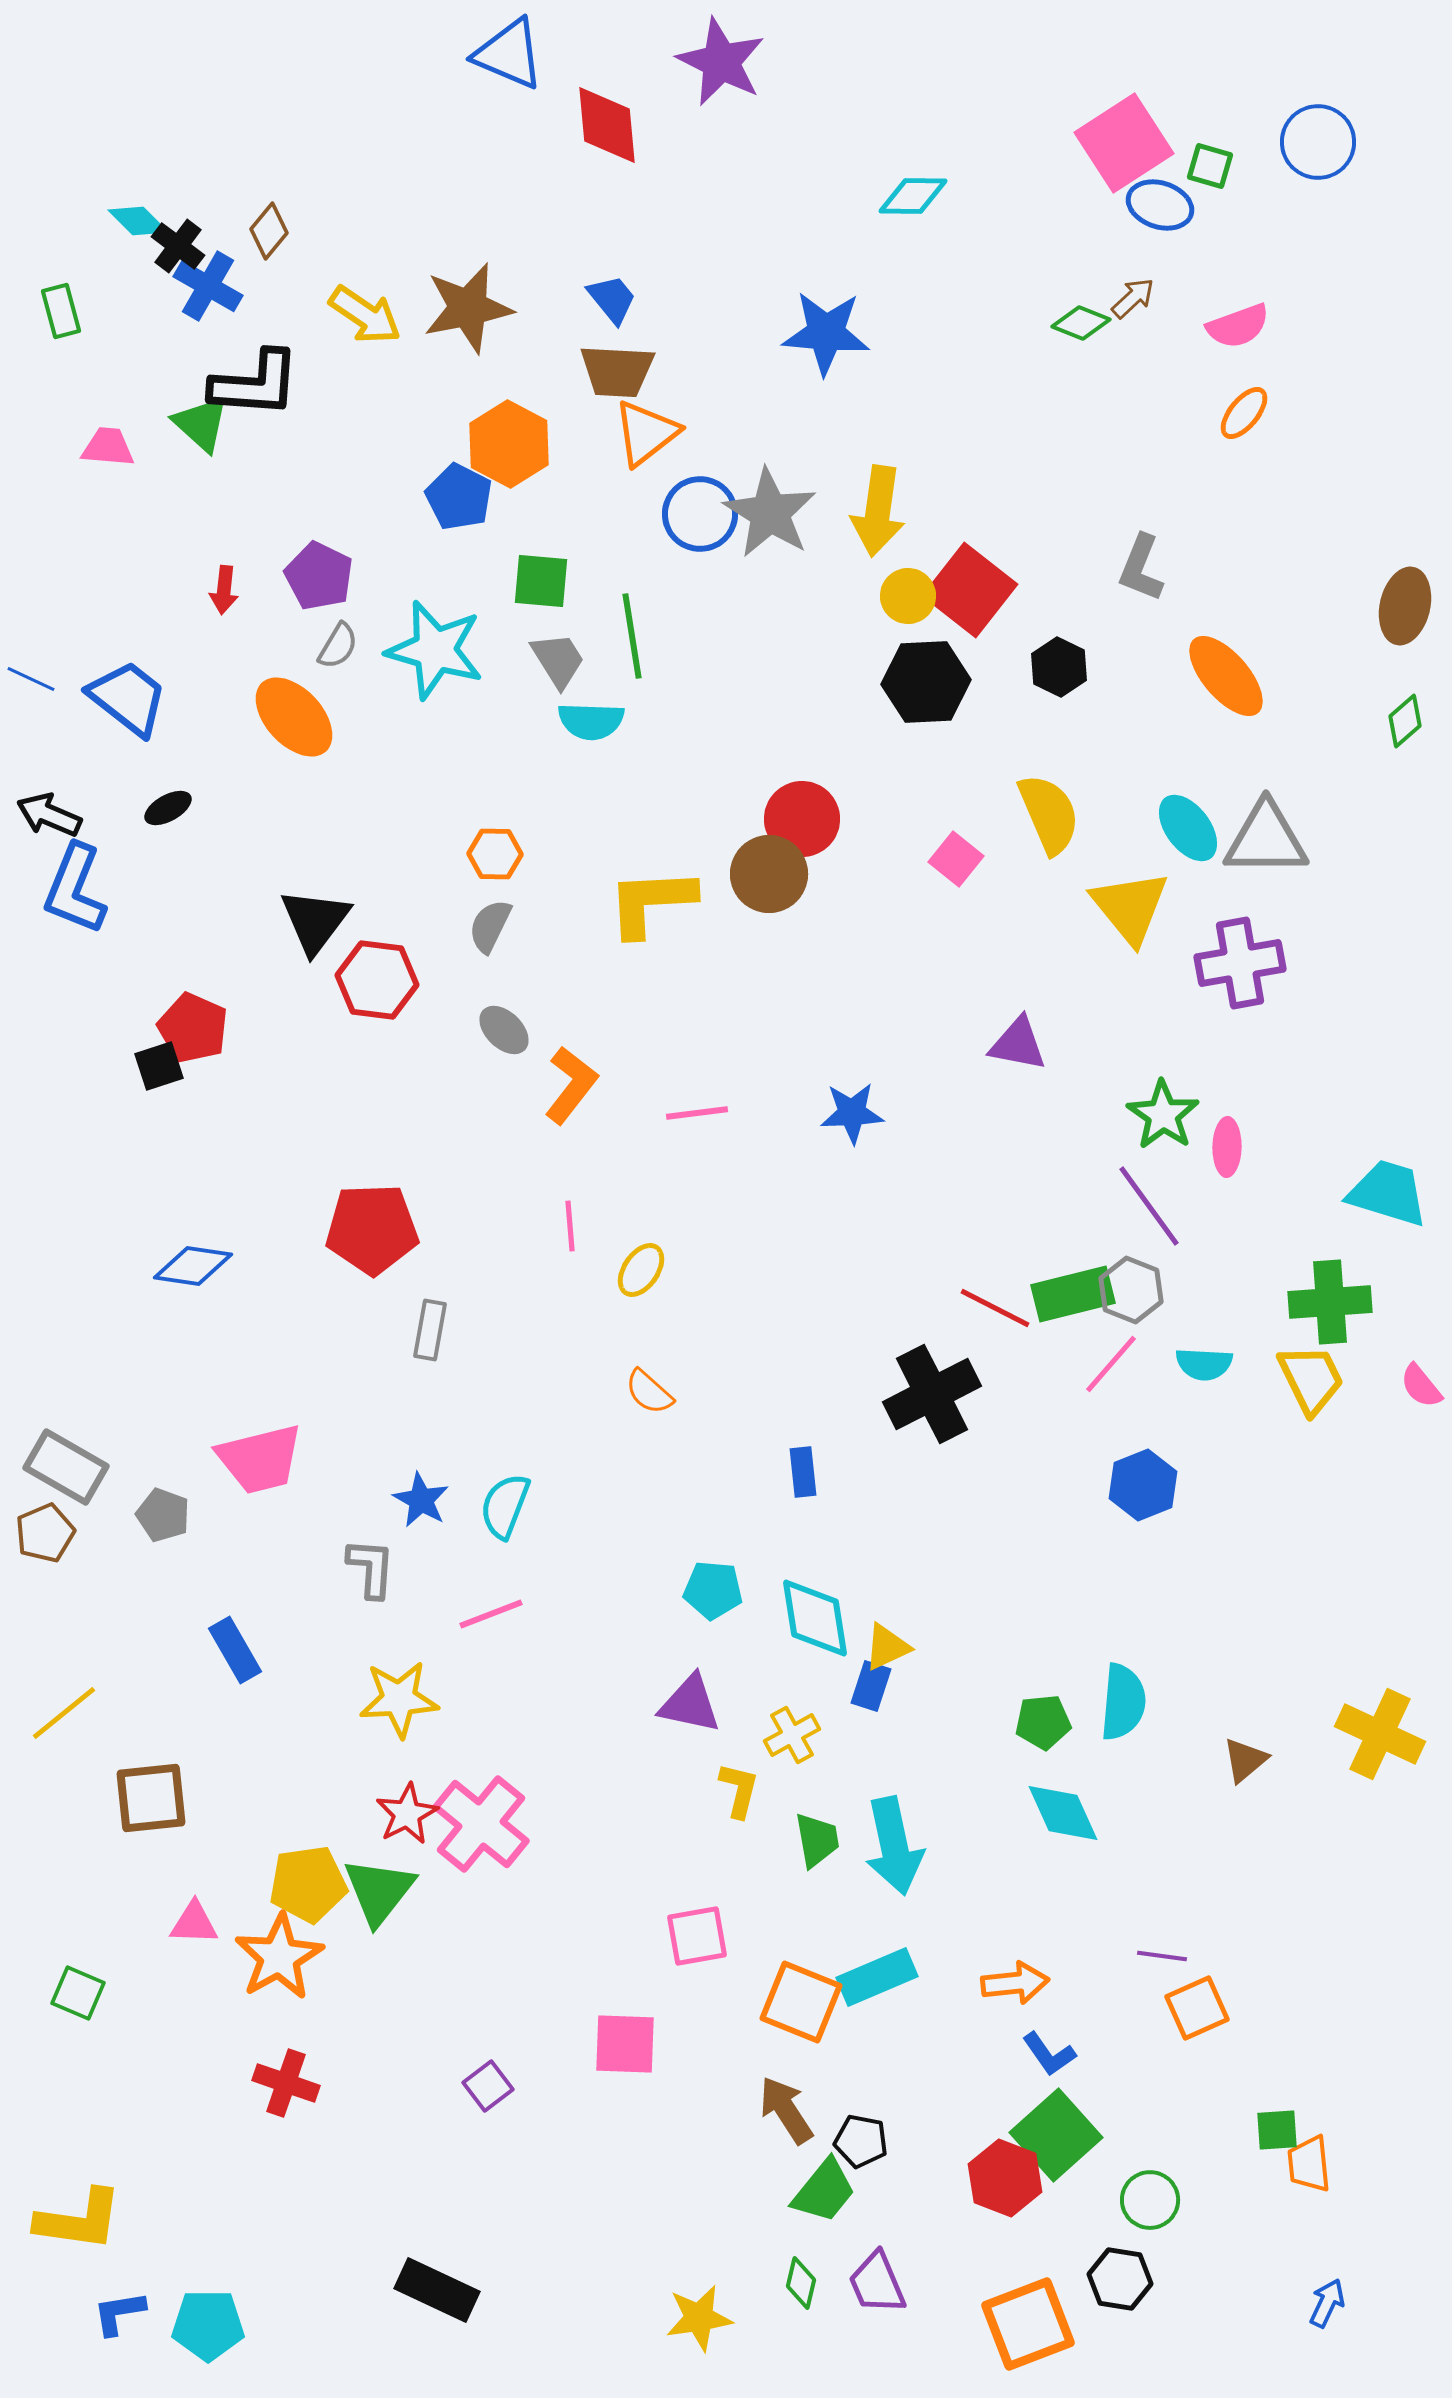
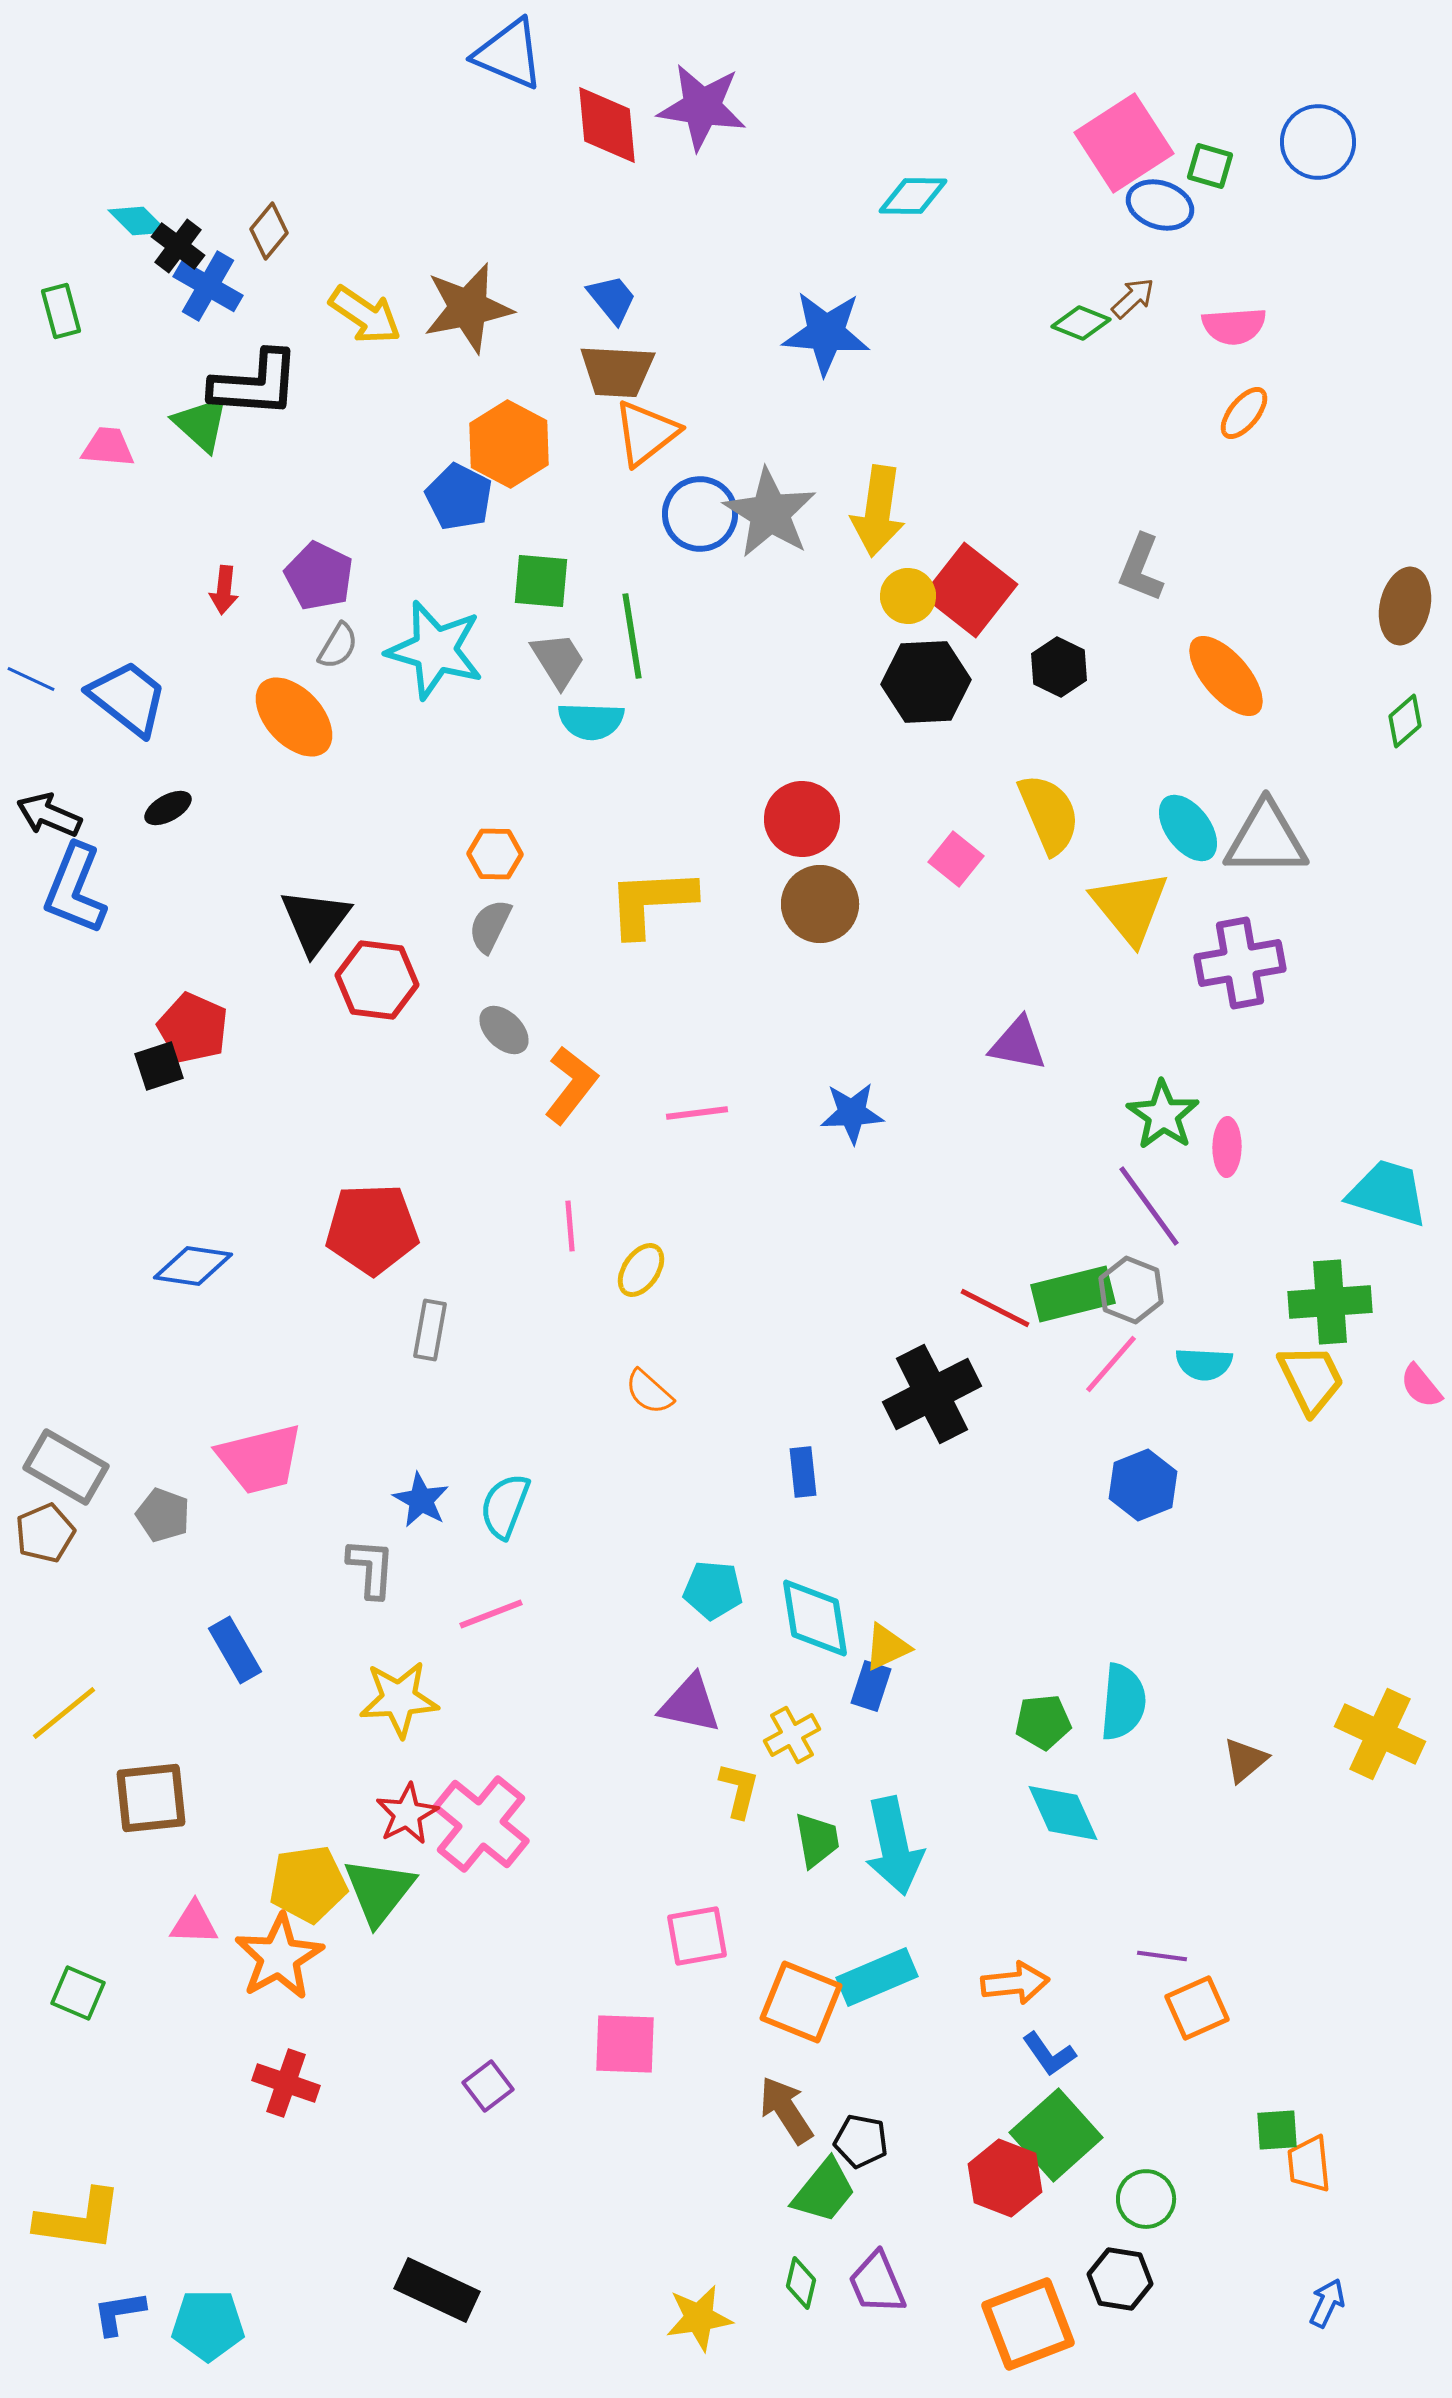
purple star at (721, 62): moved 19 px left, 45 px down; rotated 18 degrees counterclockwise
pink semicircle at (1238, 326): moved 4 px left; rotated 16 degrees clockwise
brown circle at (769, 874): moved 51 px right, 30 px down
green circle at (1150, 2200): moved 4 px left, 1 px up
